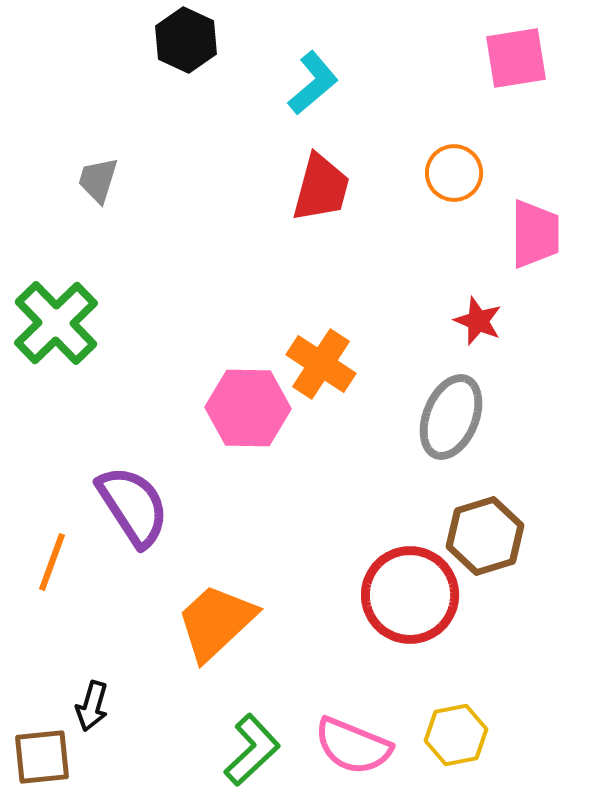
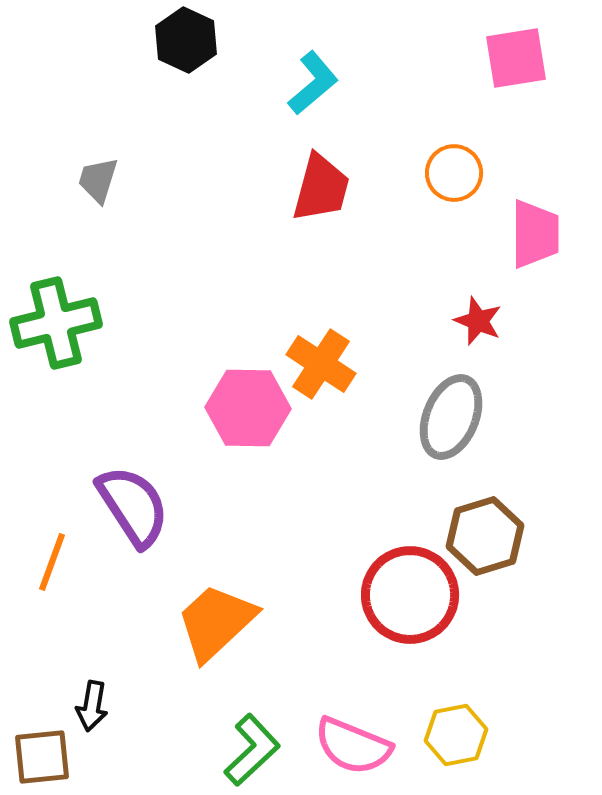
green cross: rotated 30 degrees clockwise
black arrow: rotated 6 degrees counterclockwise
